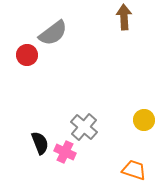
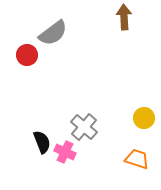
yellow circle: moved 2 px up
black semicircle: moved 2 px right, 1 px up
orange trapezoid: moved 3 px right, 11 px up
